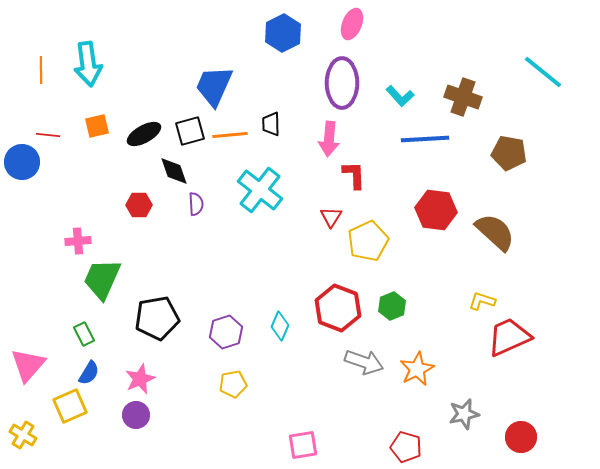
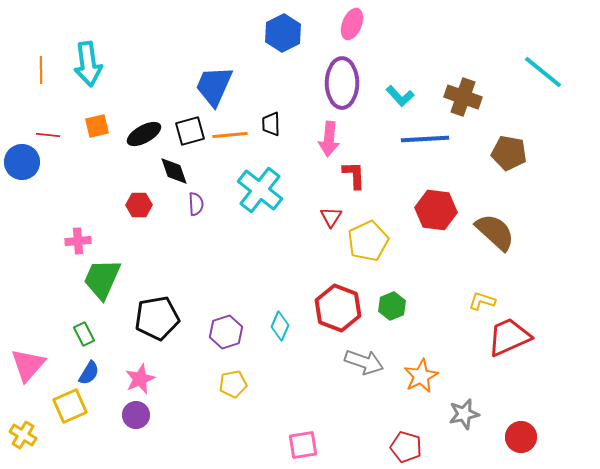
orange star at (417, 369): moved 4 px right, 7 px down
